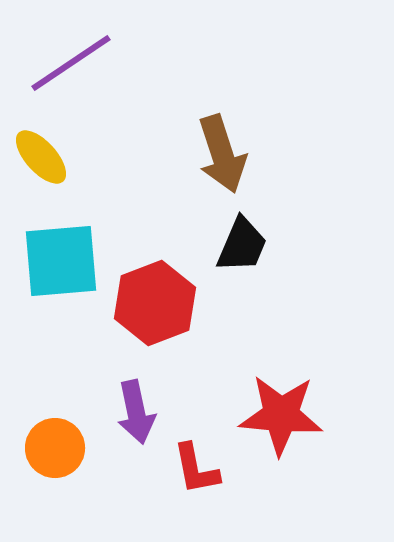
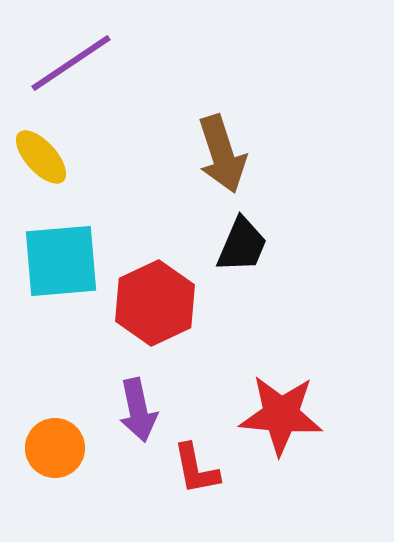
red hexagon: rotated 4 degrees counterclockwise
purple arrow: moved 2 px right, 2 px up
